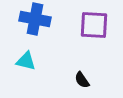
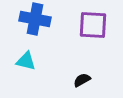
purple square: moved 1 px left
black semicircle: rotated 96 degrees clockwise
